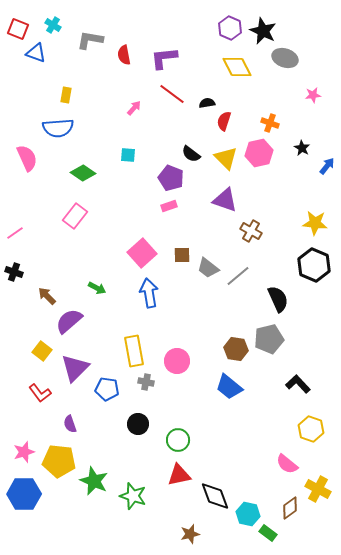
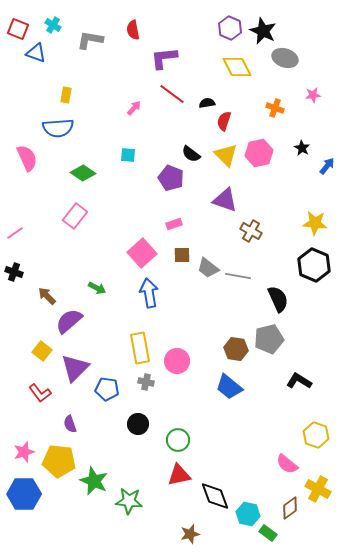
red semicircle at (124, 55): moved 9 px right, 25 px up
orange cross at (270, 123): moved 5 px right, 15 px up
yellow triangle at (226, 158): moved 3 px up
pink rectangle at (169, 206): moved 5 px right, 18 px down
gray line at (238, 276): rotated 50 degrees clockwise
yellow rectangle at (134, 351): moved 6 px right, 3 px up
black L-shape at (298, 384): moved 1 px right, 3 px up; rotated 15 degrees counterclockwise
yellow hexagon at (311, 429): moved 5 px right, 6 px down
green star at (133, 496): moved 4 px left, 5 px down; rotated 12 degrees counterclockwise
